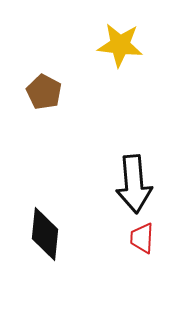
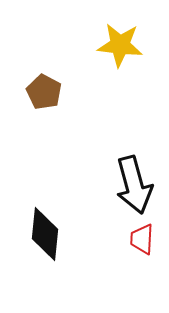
black arrow: moved 1 px down; rotated 10 degrees counterclockwise
red trapezoid: moved 1 px down
